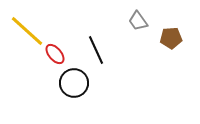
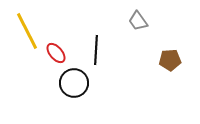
yellow line: rotated 21 degrees clockwise
brown pentagon: moved 1 px left, 22 px down
black line: rotated 28 degrees clockwise
red ellipse: moved 1 px right, 1 px up
